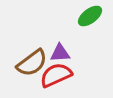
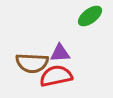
brown semicircle: rotated 40 degrees clockwise
red semicircle: moved 1 px down; rotated 12 degrees clockwise
